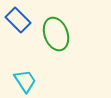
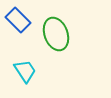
cyan trapezoid: moved 10 px up
